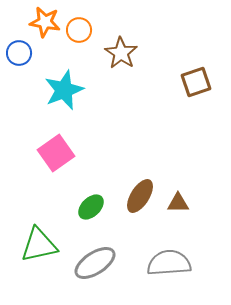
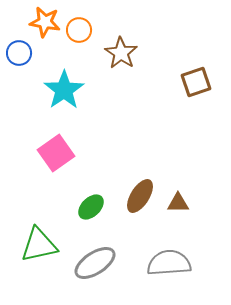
cyan star: rotated 12 degrees counterclockwise
